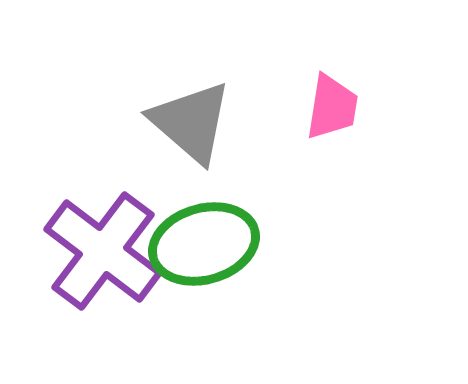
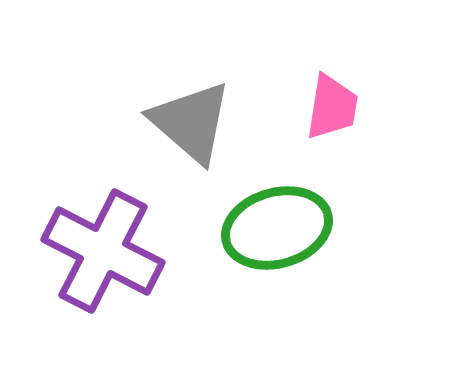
green ellipse: moved 73 px right, 16 px up
purple cross: rotated 10 degrees counterclockwise
